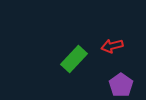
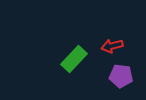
purple pentagon: moved 9 px up; rotated 30 degrees counterclockwise
